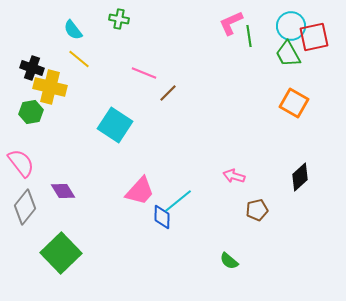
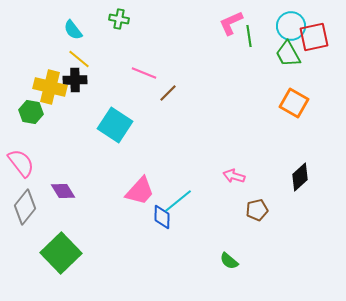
black cross: moved 43 px right, 12 px down; rotated 20 degrees counterclockwise
green hexagon: rotated 20 degrees clockwise
